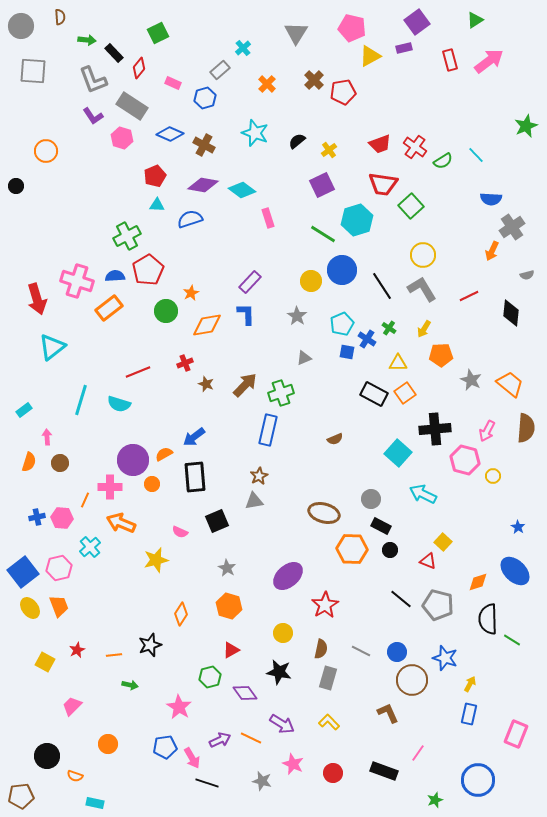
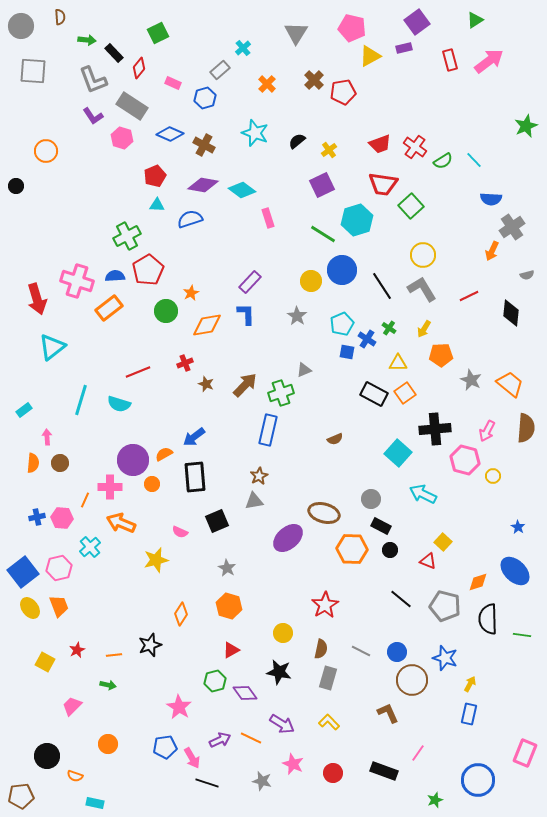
cyan line at (476, 155): moved 2 px left, 5 px down
gray triangle at (304, 358): moved 12 px down
orange semicircle at (29, 462): moved 4 px right, 1 px down; rotated 12 degrees counterclockwise
purple ellipse at (288, 576): moved 38 px up
gray pentagon at (438, 605): moved 7 px right, 1 px down
green line at (512, 640): moved 10 px right, 5 px up; rotated 24 degrees counterclockwise
green hexagon at (210, 677): moved 5 px right, 4 px down
green arrow at (130, 685): moved 22 px left
pink rectangle at (516, 734): moved 9 px right, 19 px down
